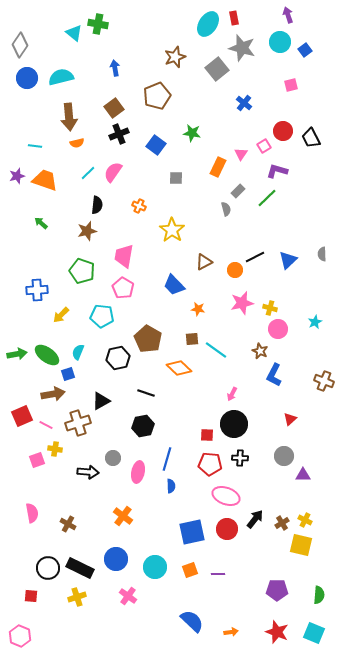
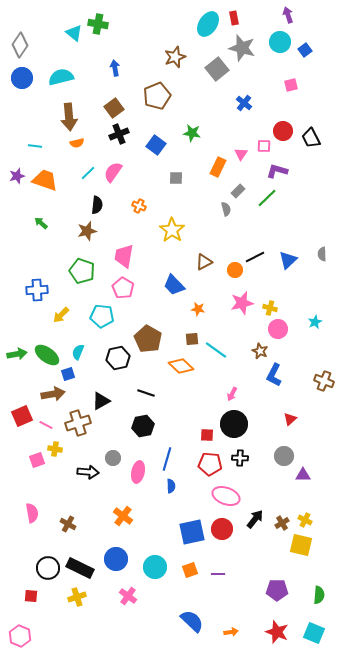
blue circle at (27, 78): moved 5 px left
pink square at (264, 146): rotated 32 degrees clockwise
orange diamond at (179, 368): moved 2 px right, 2 px up
red circle at (227, 529): moved 5 px left
